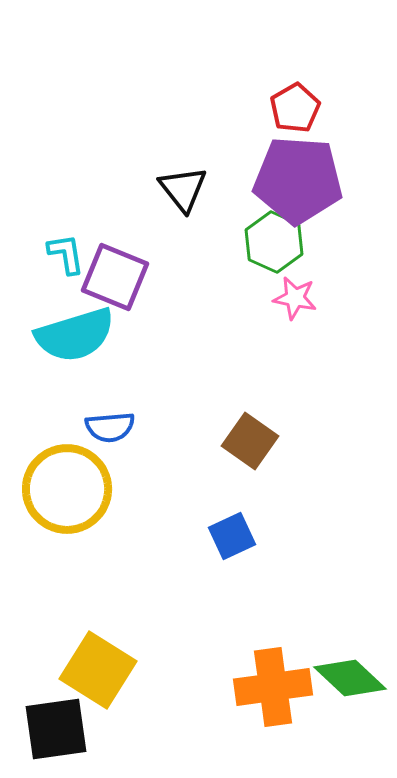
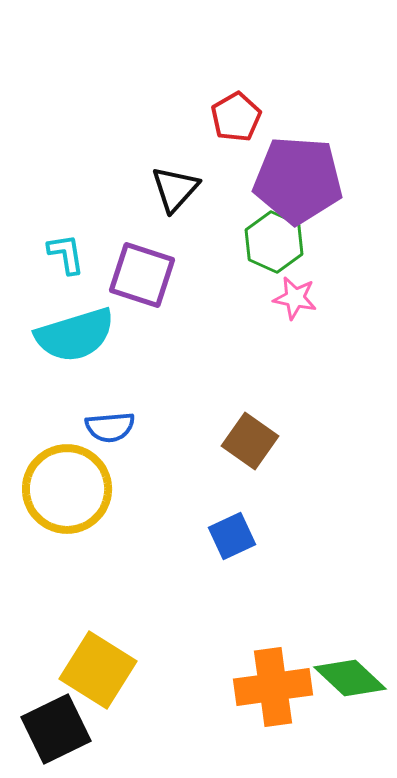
red pentagon: moved 59 px left, 9 px down
black triangle: moved 8 px left; rotated 20 degrees clockwise
purple square: moved 27 px right, 2 px up; rotated 4 degrees counterclockwise
black square: rotated 18 degrees counterclockwise
